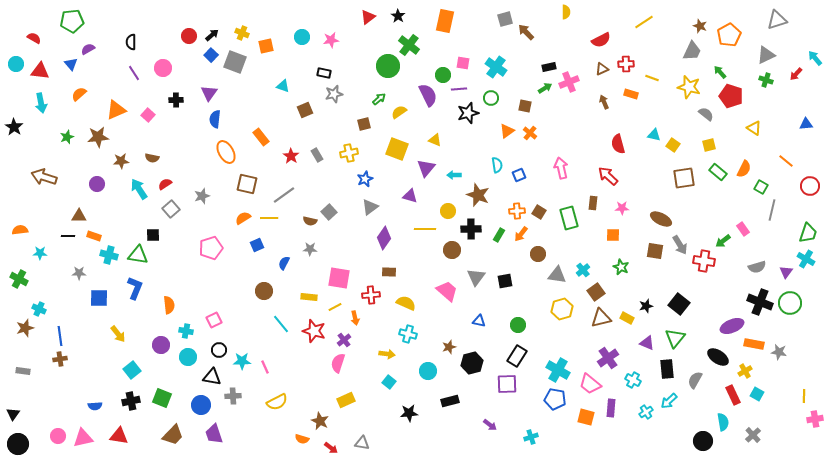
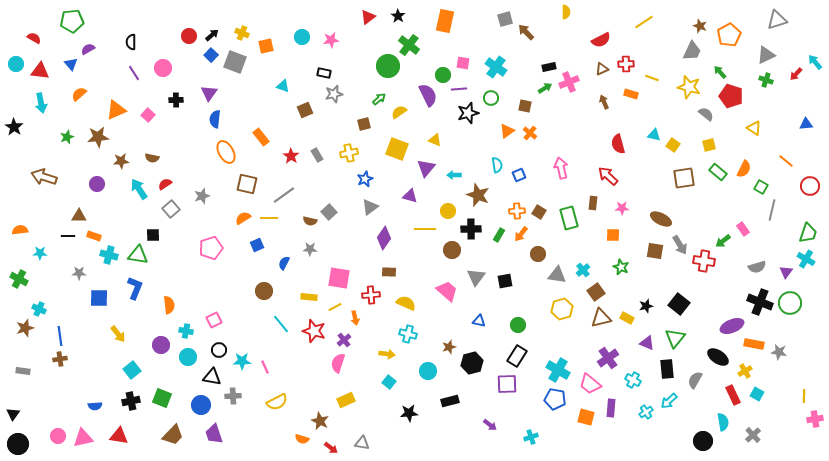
cyan arrow at (815, 58): moved 4 px down
